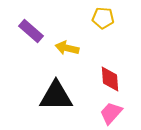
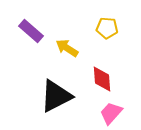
yellow pentagon: moved 4 px right, 10 px down
yellow arrow: rotated 20 degrees clockwise
red diamond: moved 8 px left
black triangle: rotated 27 degrees counterclockwise
